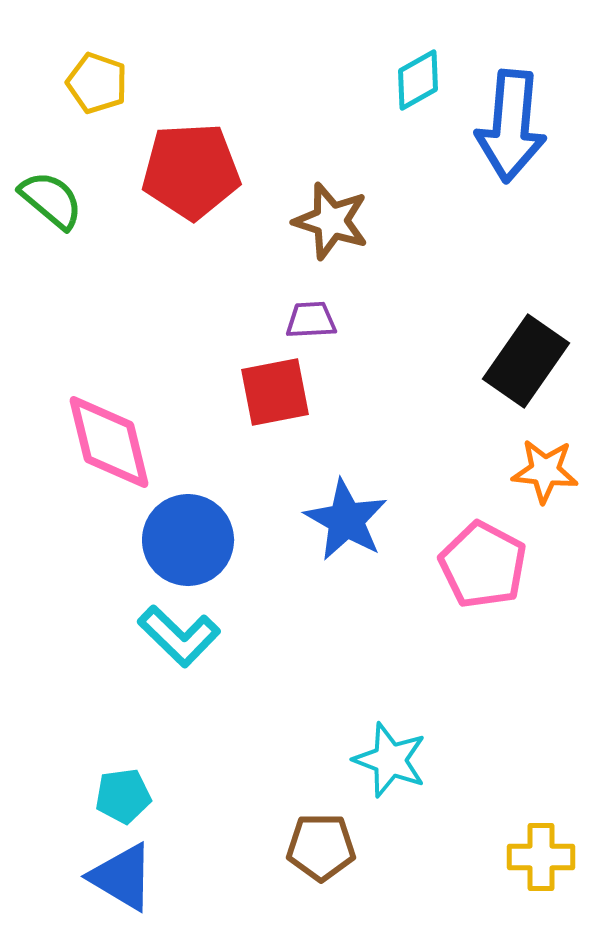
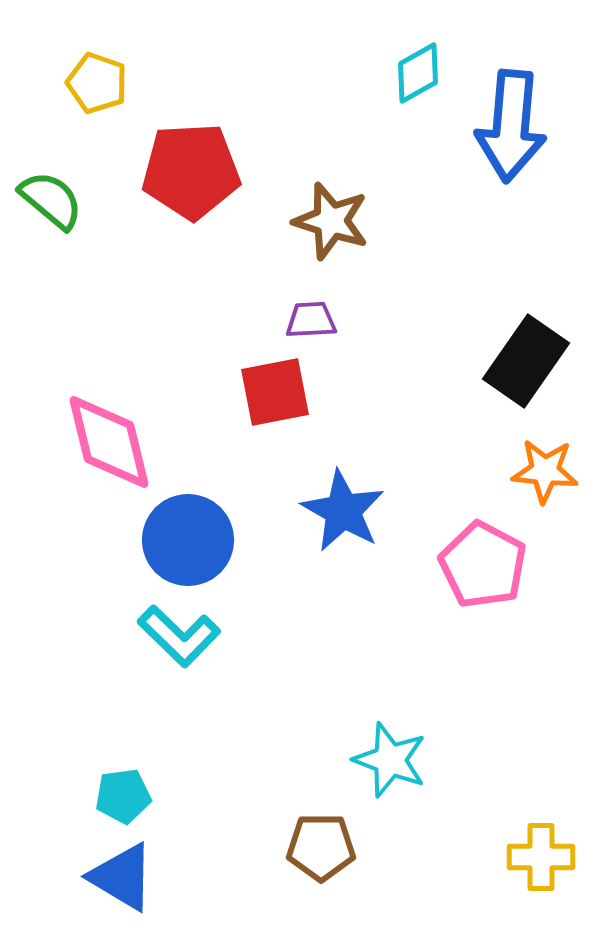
cyan diamond: moved 7 px up
blue star: moved 3 px left, 9 px up
